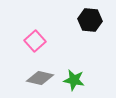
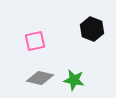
black hexagon: moved 2 px right, 9 px down; rotated 15 degrees clockwise
pink square: rotated 30 degrees clockwise
